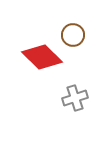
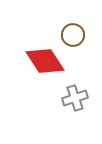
red diamond: moved 3 px right, 4 px down; rotated 12 degrees clockwise
